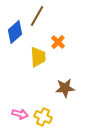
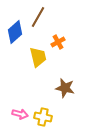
brown line: moved 1 px right, 1 px down
orange cross: rotated 16 degrees clockwise
yellow trapezoid: rotated 10 degrees counterclockwise
brown star: rotated 18 degrees clockwise
yellow cross: rotated 12 degrees counterclockwise
